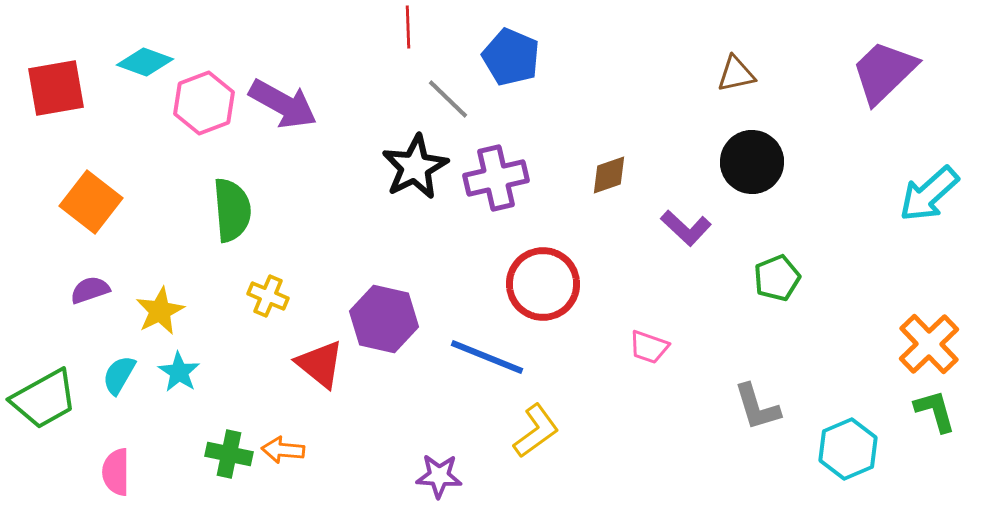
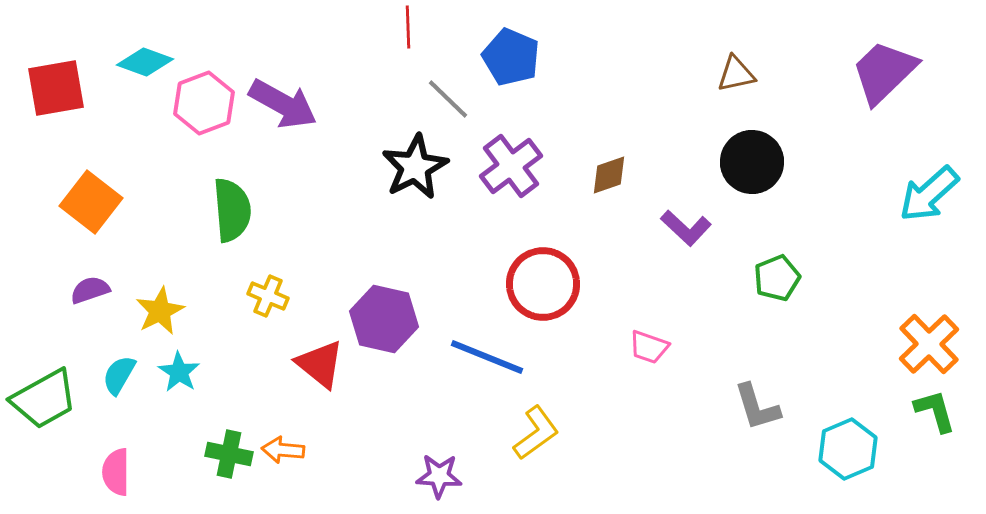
purple cross: moved 15 px right, 12 px up; rotated 24 degrees counterclockwise
yellow L-shape: moved 2 px down
